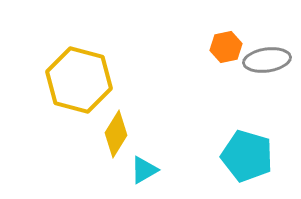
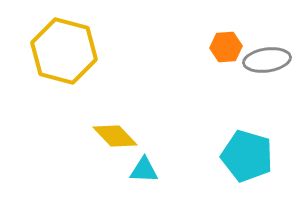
orange hexagon: rotated 8 degrees clockwise
yellow hexagon: moved 15 px left, 29 px up
yellow diamond: moved 1 px left, 2 px down; rotated 75 degrees counterclockwise
cyan triangle: rotated 32 degrees clockwise
